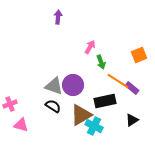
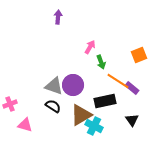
black triangle: rotated 32 degrees counterclockwise
pink triangle: moved 4 px right
